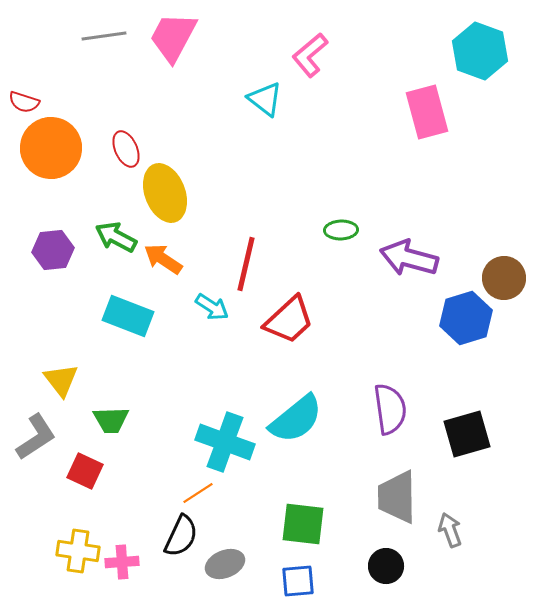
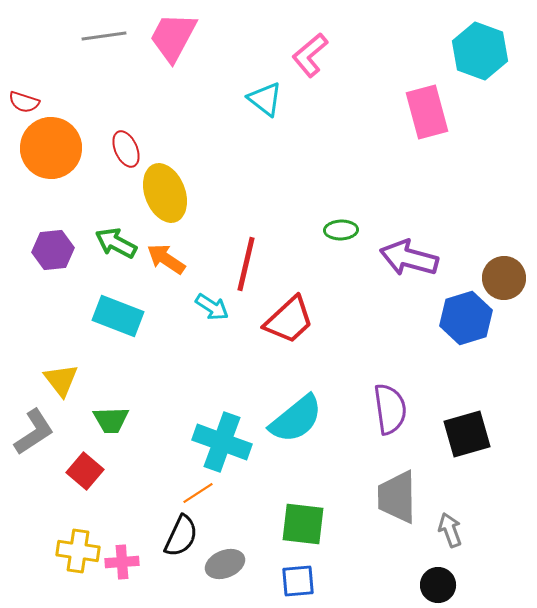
green arrow: moved 6 px down
orange arrow: moved 3 px right
cyan rectangle: moved 10 px left
gray L-shape: moved 2 px left, 5 px up
cyan cross: moved 3 px left
red square: rotated 15 degrees clockwise
black circle: moved 52 px right, 19 px down
